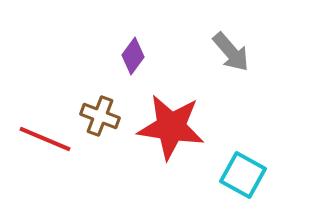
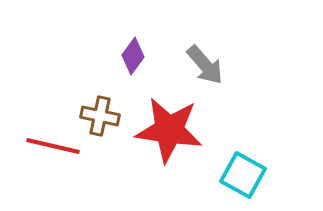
gray arrow: moved 26 px left, 13 px down
brown cross: rotated 9 degrees counterclockwise
red star: moved 2 px left, 3 px down
red line: moved 8 px right, 7 px down; rotated 10 degrees counterclockwise
